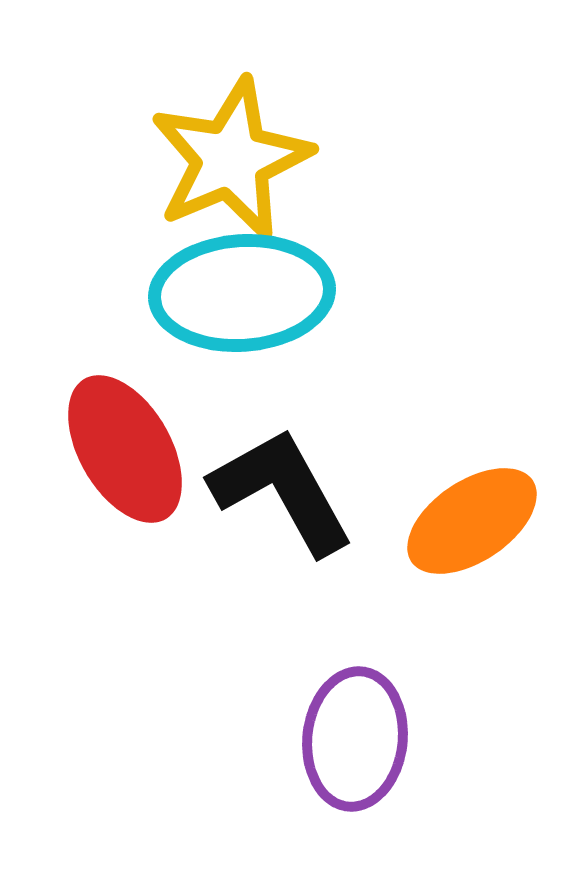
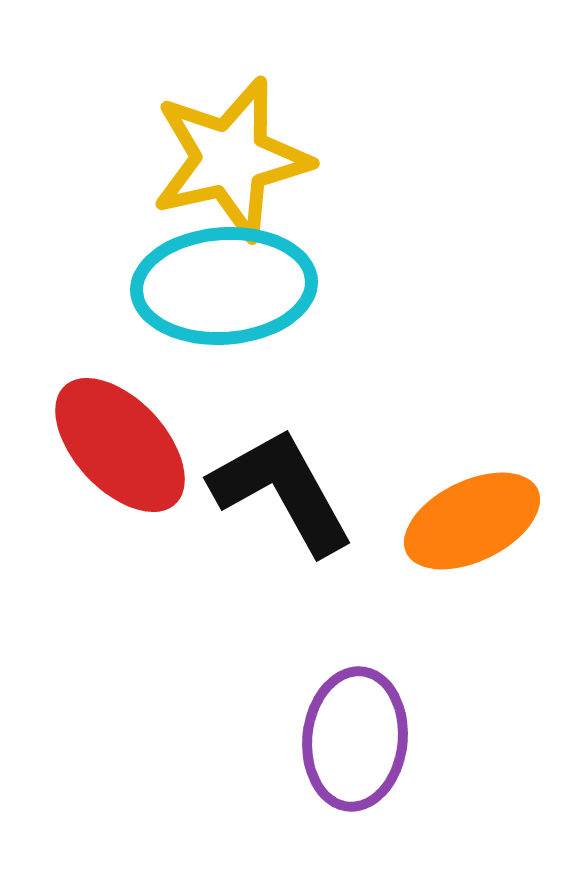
yellow star: rotated 10 degrees clockwise
cyan ellipse: moved 18 px left, 7 px up
red ellipse: moved 5 px left, 4 px up; rotated 13 degrees counterclockwise
orange ellipse: rotated 8 degrees clockwise
